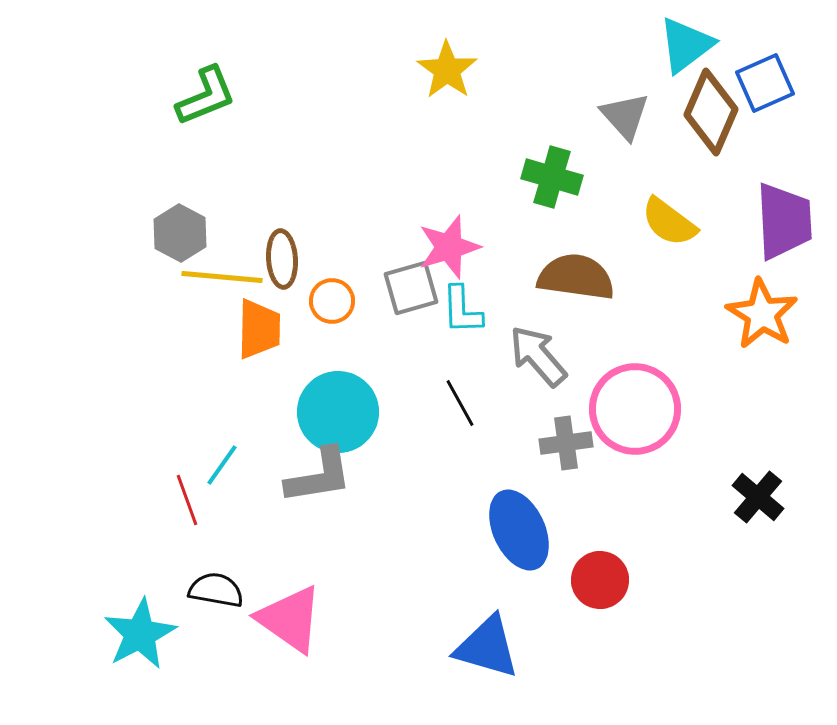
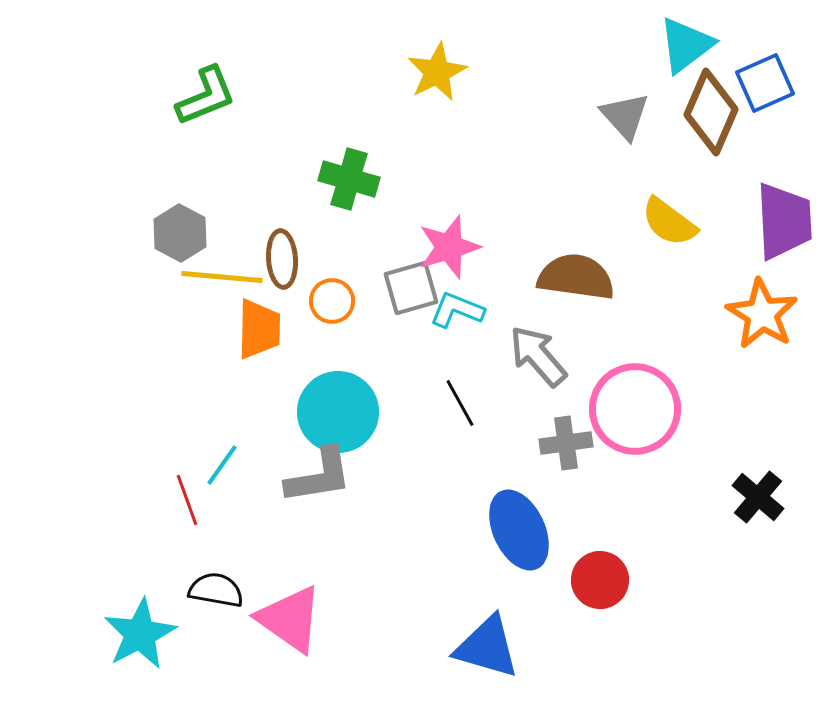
yellow star: moved 10 px left, 2 px down; rotated 10 degrees clockwise
green cross: moved 203 px left, 2 px down
cyan L-shape: moved 5 px left; rotated 114 degrees clockwise
